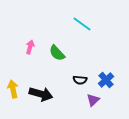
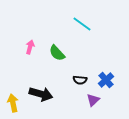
yellow arrow: moved 14 px down
